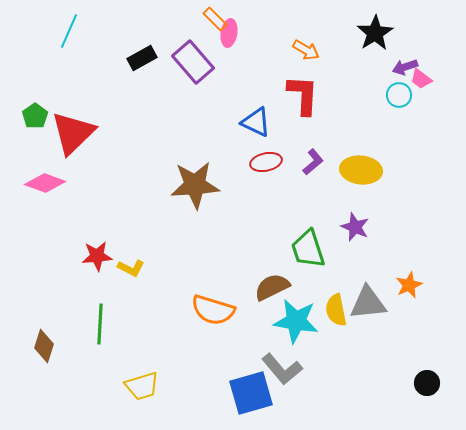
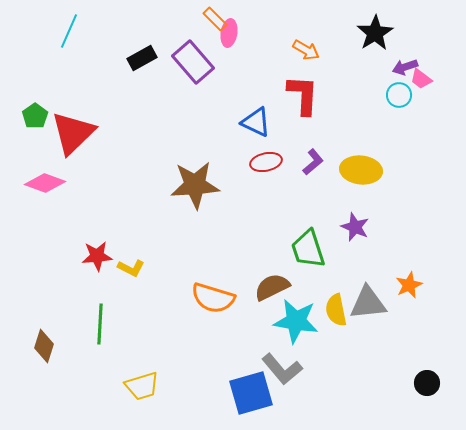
orange semicircle: moved 12 px up
